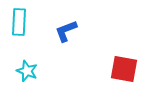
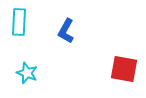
blue L-shape: rotated 40 degrees counterclockwise
cyan star: moved 2 px down
